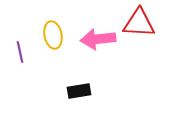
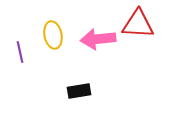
red triangle: moved 1 px left, 1 px down
